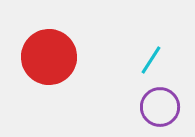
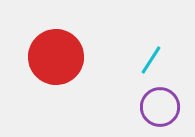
red circle: moved 7 px right
